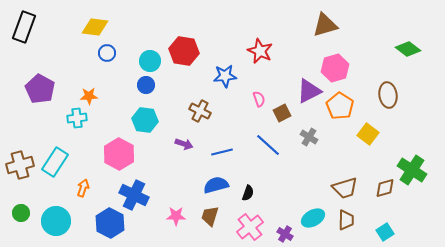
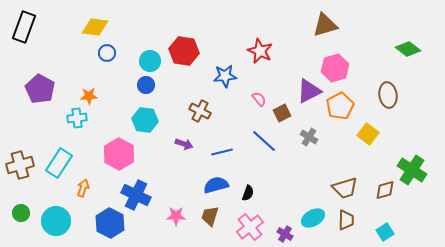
pink semicircle at (259, 99): rotated 21 degrees counterclockwise
orange pentagon at (340, 106): rotated 12 degrees clockwise
blue line at (268, 145): moved 4 px left, 4 px up
cyan rectangle at (55, 162): moved 4 px right, 1 px down
brown diamond at (385, 188): moved 2 px down
blue cross at (134, 195): moved 2 px right
